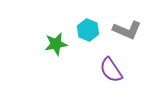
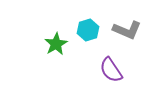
cyan hexagon: rotated 20 degrees clockwise
green star: rotated 20 degrees counterclockwise
